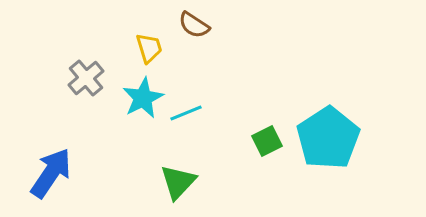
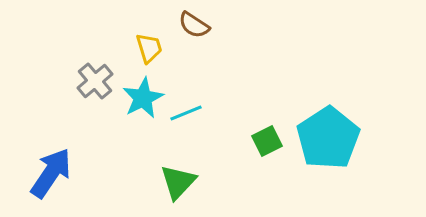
gray cross: moved 9 px right, 3 px down
